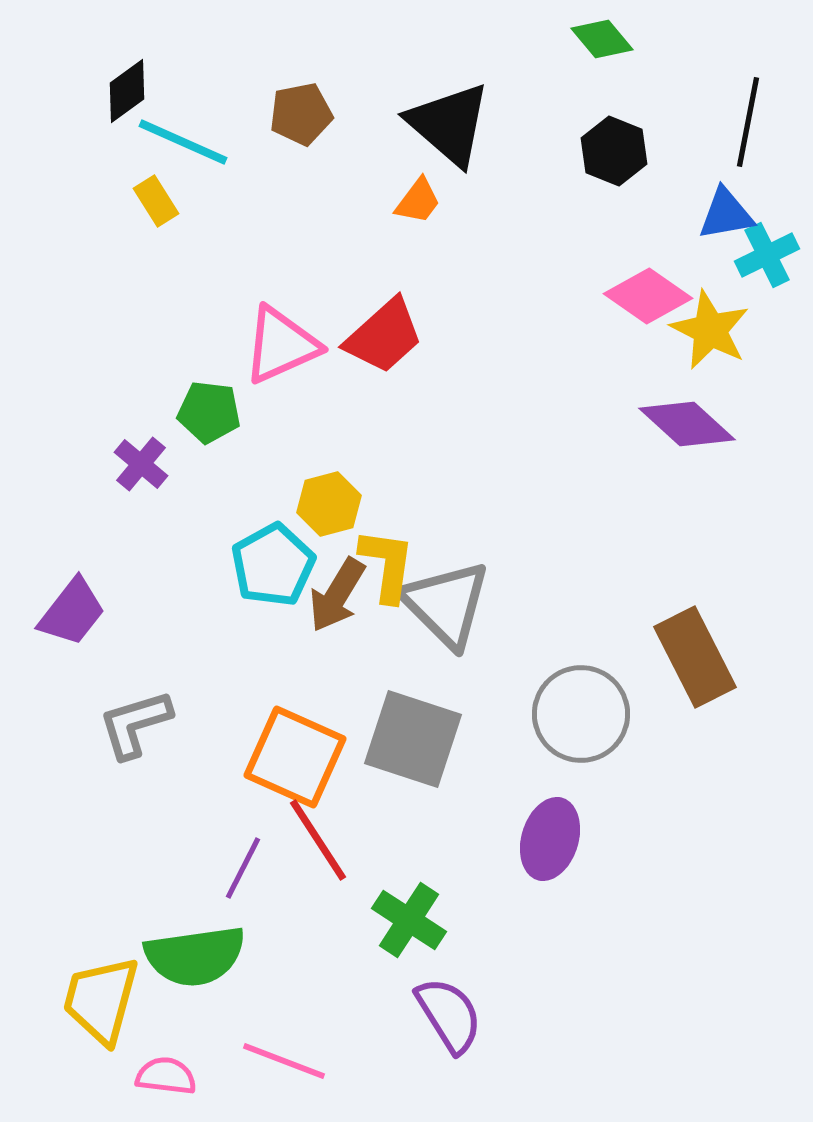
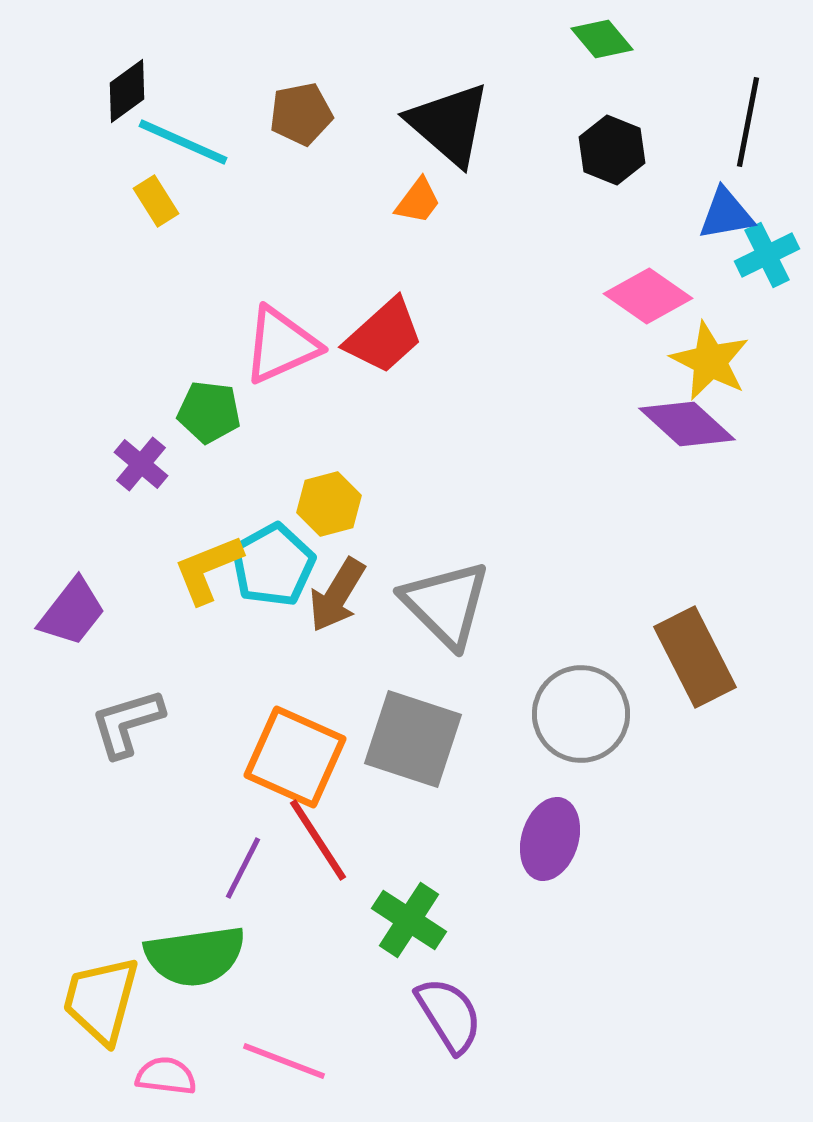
black hexagon: moved 2 px left, 1 px up
yellow star: moved 31 px down
yellow L-shape: moved 179 px left, 4 px down; rotated 120 degrees counterclockwise
gray L-shape: moved 8 px left, 1 px up
